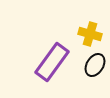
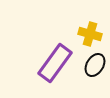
purple rectangle: moved 3 px right, 1 px down
